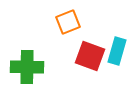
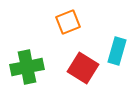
red square: moved 7 px left, 12 px down; rotated 12 degrees clockwise
green cross: rotated 12 degrees counterclockwise
